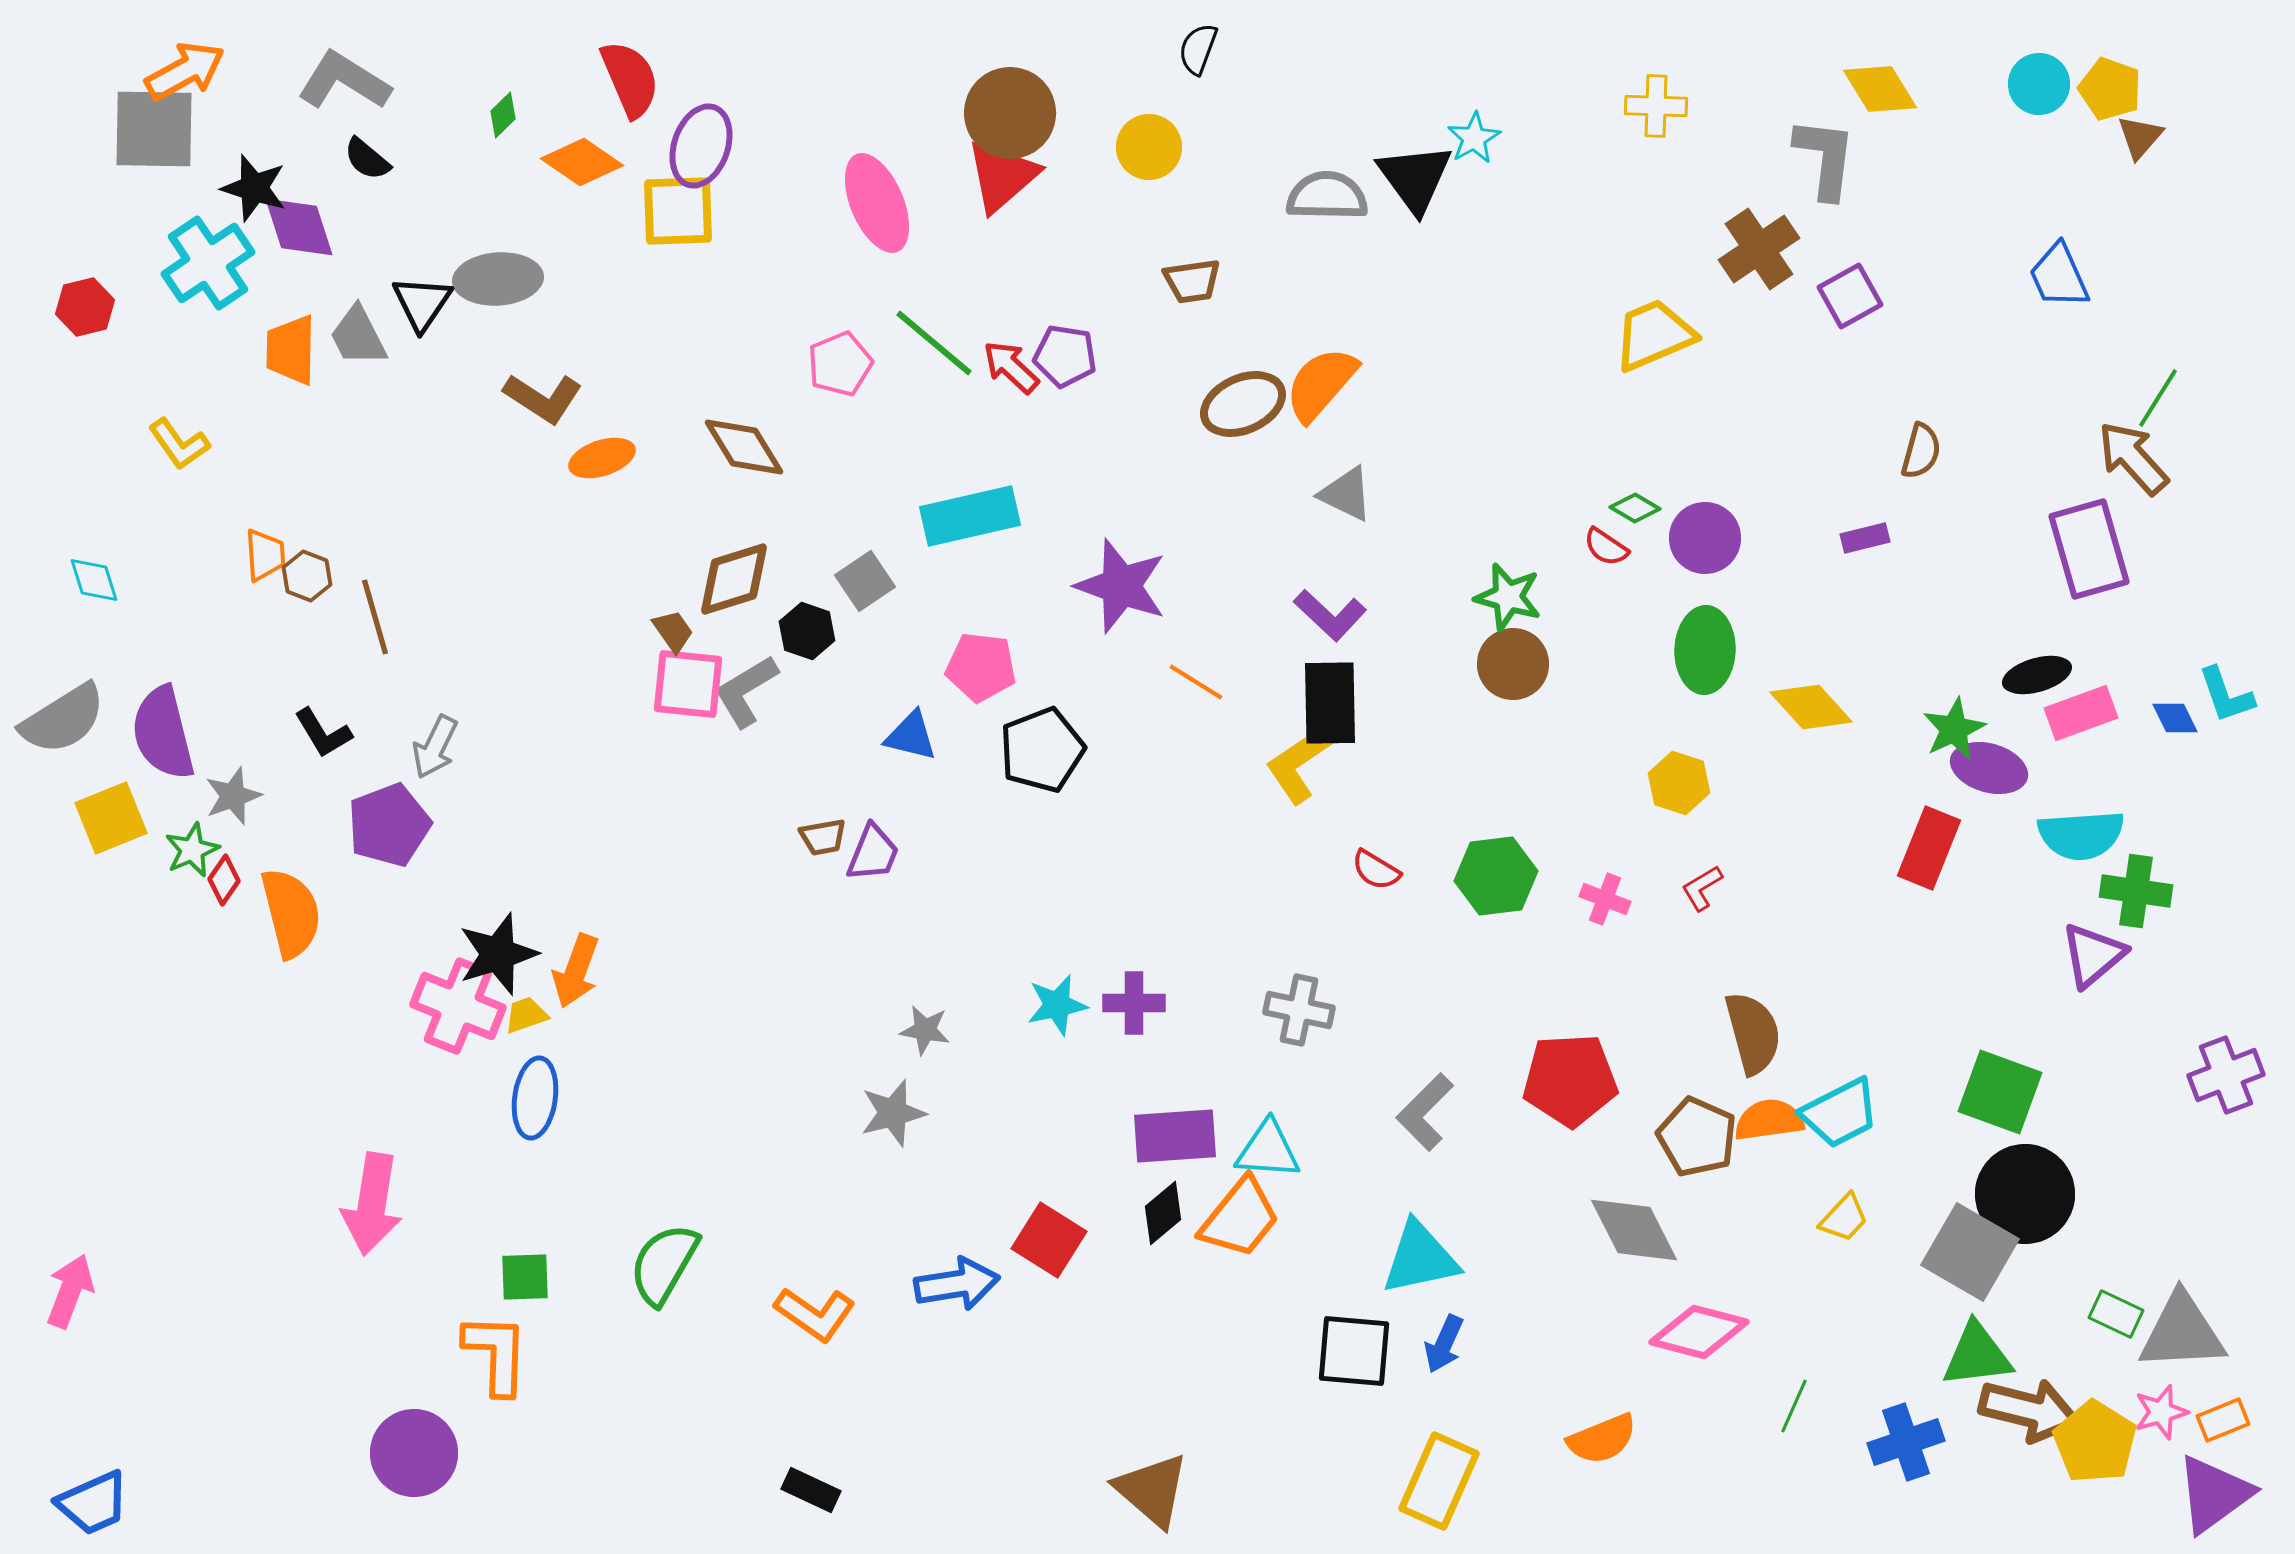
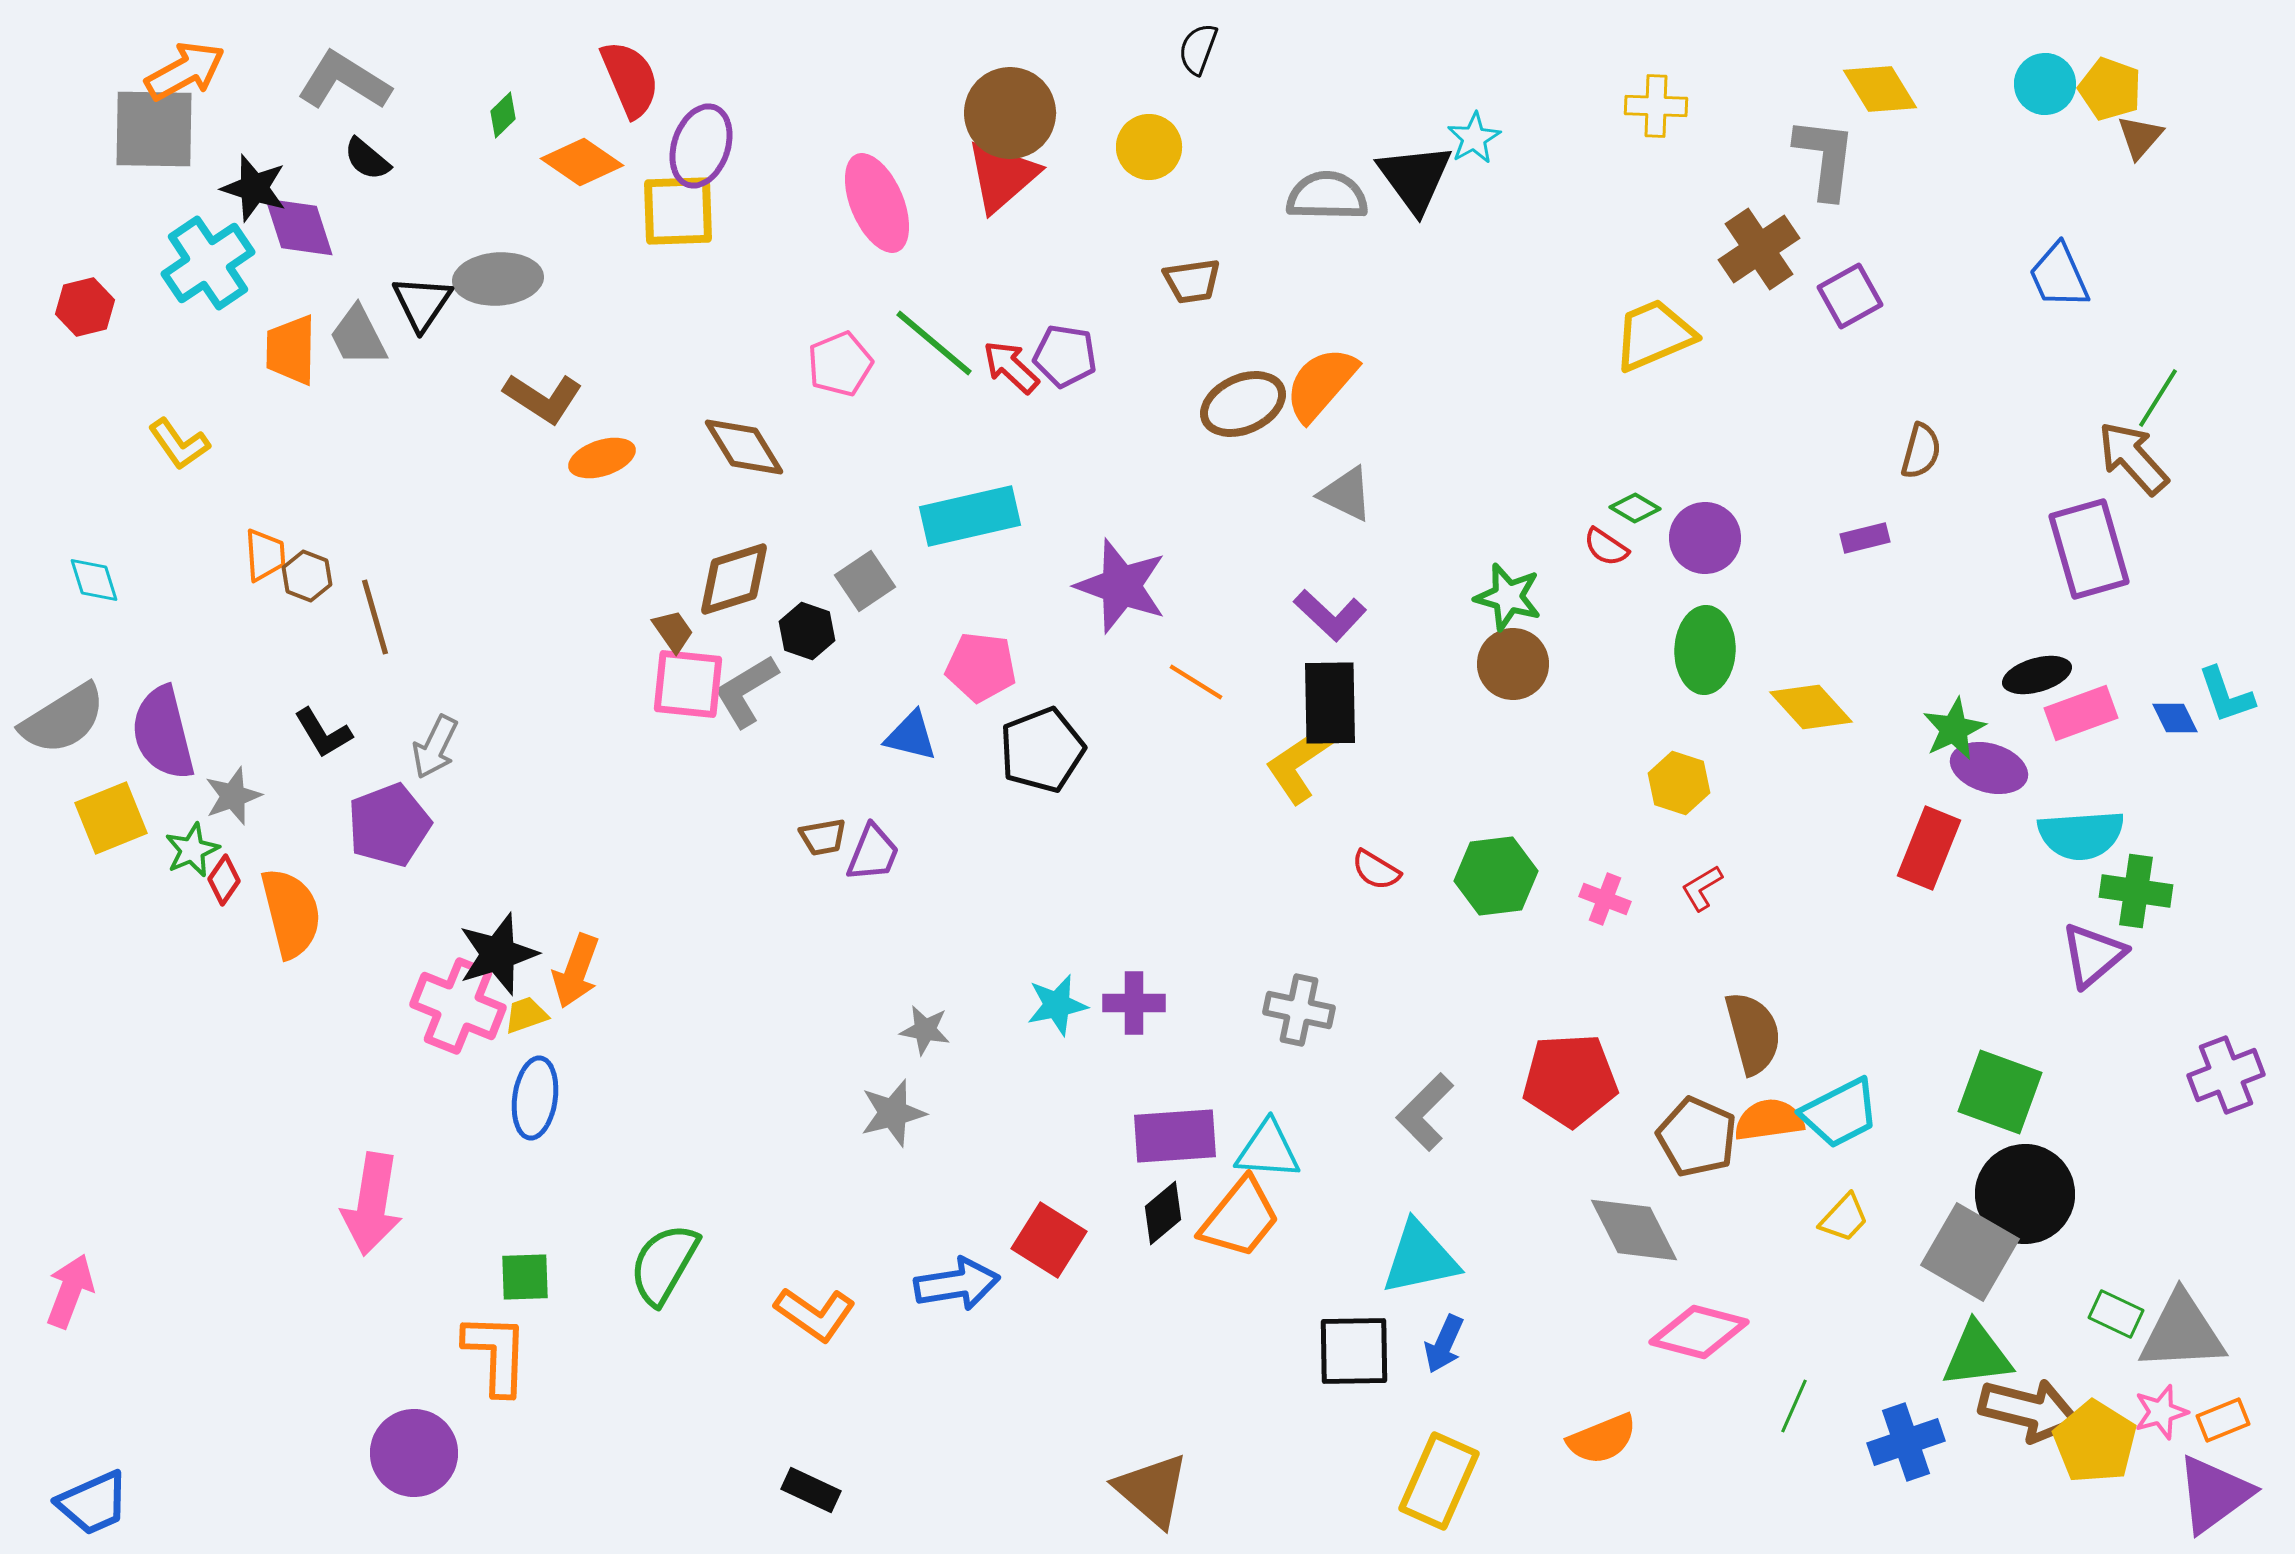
cyan circle at (2039, 84): moved 6 px right
black square at (1354, 1351): rotated 6 degrees counterclockwise
